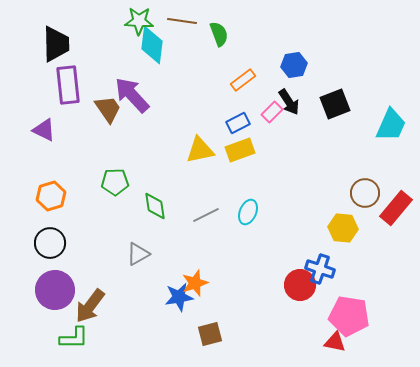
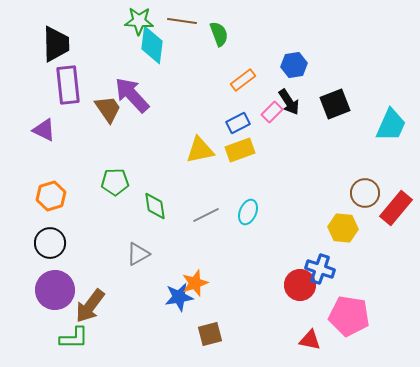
red triangle: moved 25 px left, 2 px up
